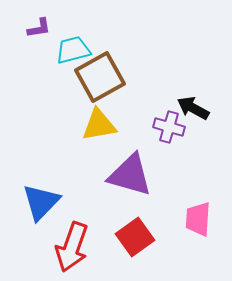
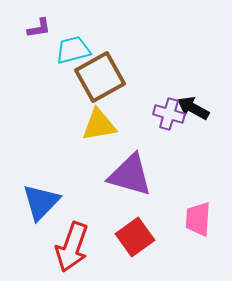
purple cross: moved 13 px up
